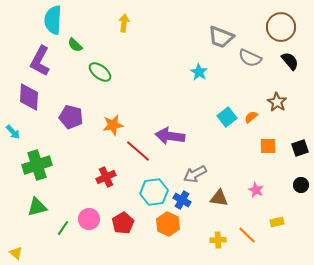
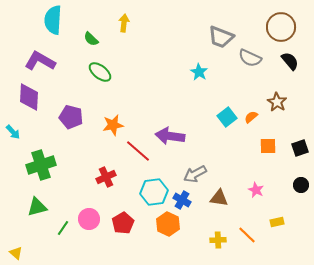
green semicircle: moved 16 px right, 6 px up
purple L-shape: rotated 92 degrees clockwise
green cross: moved 4 px right
